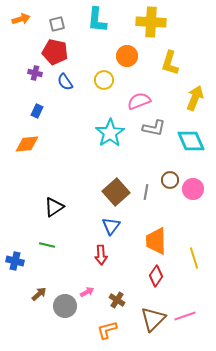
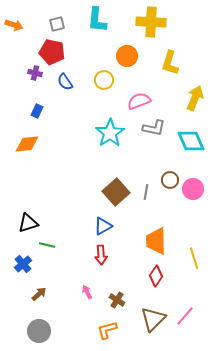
orange arrow: moved 7 px left, 6 px down; rotated 36 degrees clockwise
red pentagon: moved 3 px left
black triangle: moved 26 px left, 16 px down; rotated 15 degrees clockwise
blue triangle: moved 8 px left; rotated 24 degrees clockwise
blue cross: moved 8 px right, 3 px down; rotated 36 degrees clockwise
pink arrow: rotated 88 degrees counterclockwise
gray circle: moved 26 px left, 25 px down
pink line: rotated 30 degrees counterclockwise
